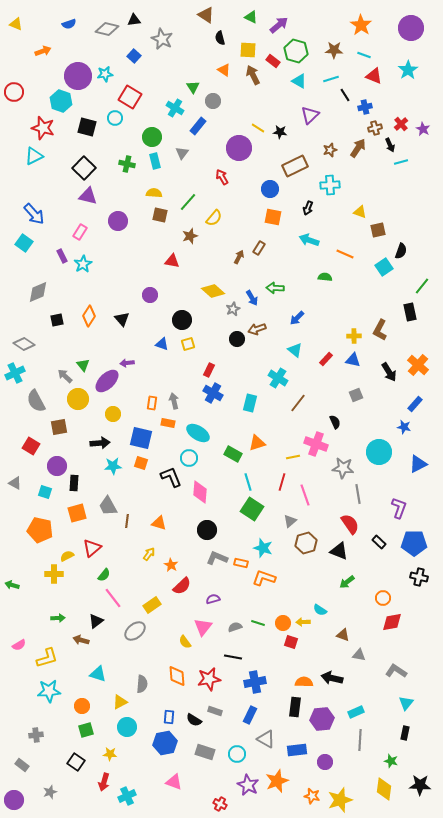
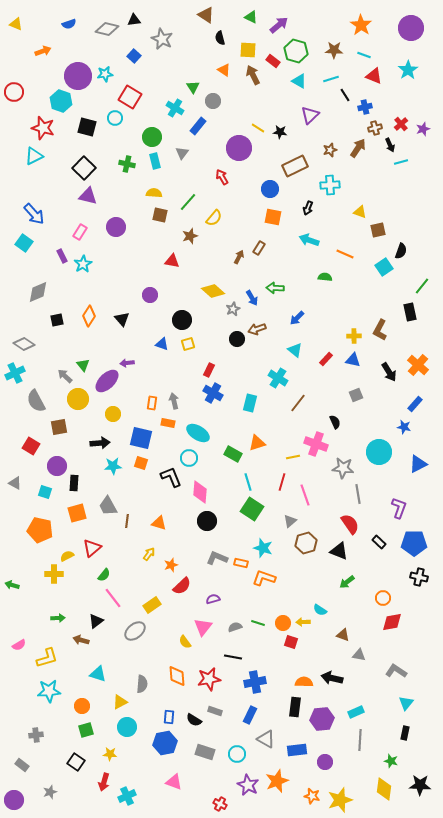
purple star at (423, 129): rotated 24 degrees clockwise
purple circle at (118, 221): moved 2 px left, 6 px down
black circle at (207, 530): moved 9 px up
orange star at (171, 565): rotated 24 degrees clockwise
